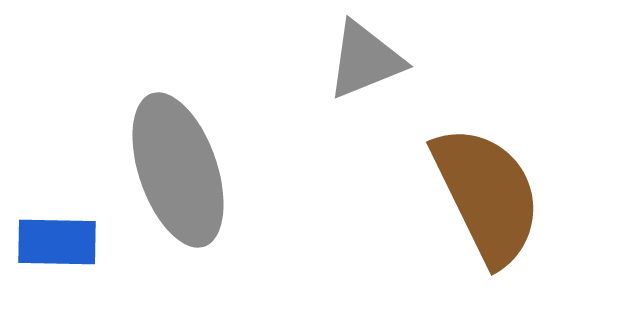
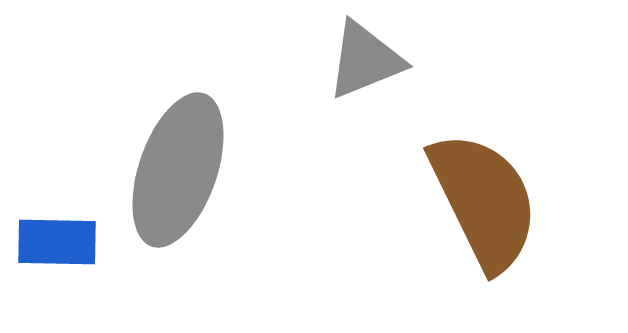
gray ellipse: rotated 38 degrees clockwise
brown semicircle: moved 3 px left, 6 px down
